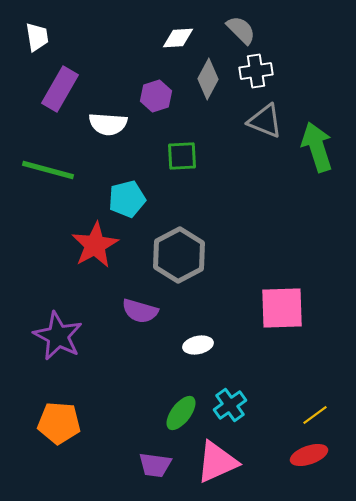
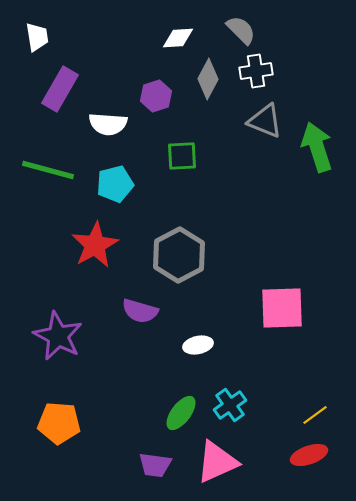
cyan pentagon: moved 12 px left, 15 px up
